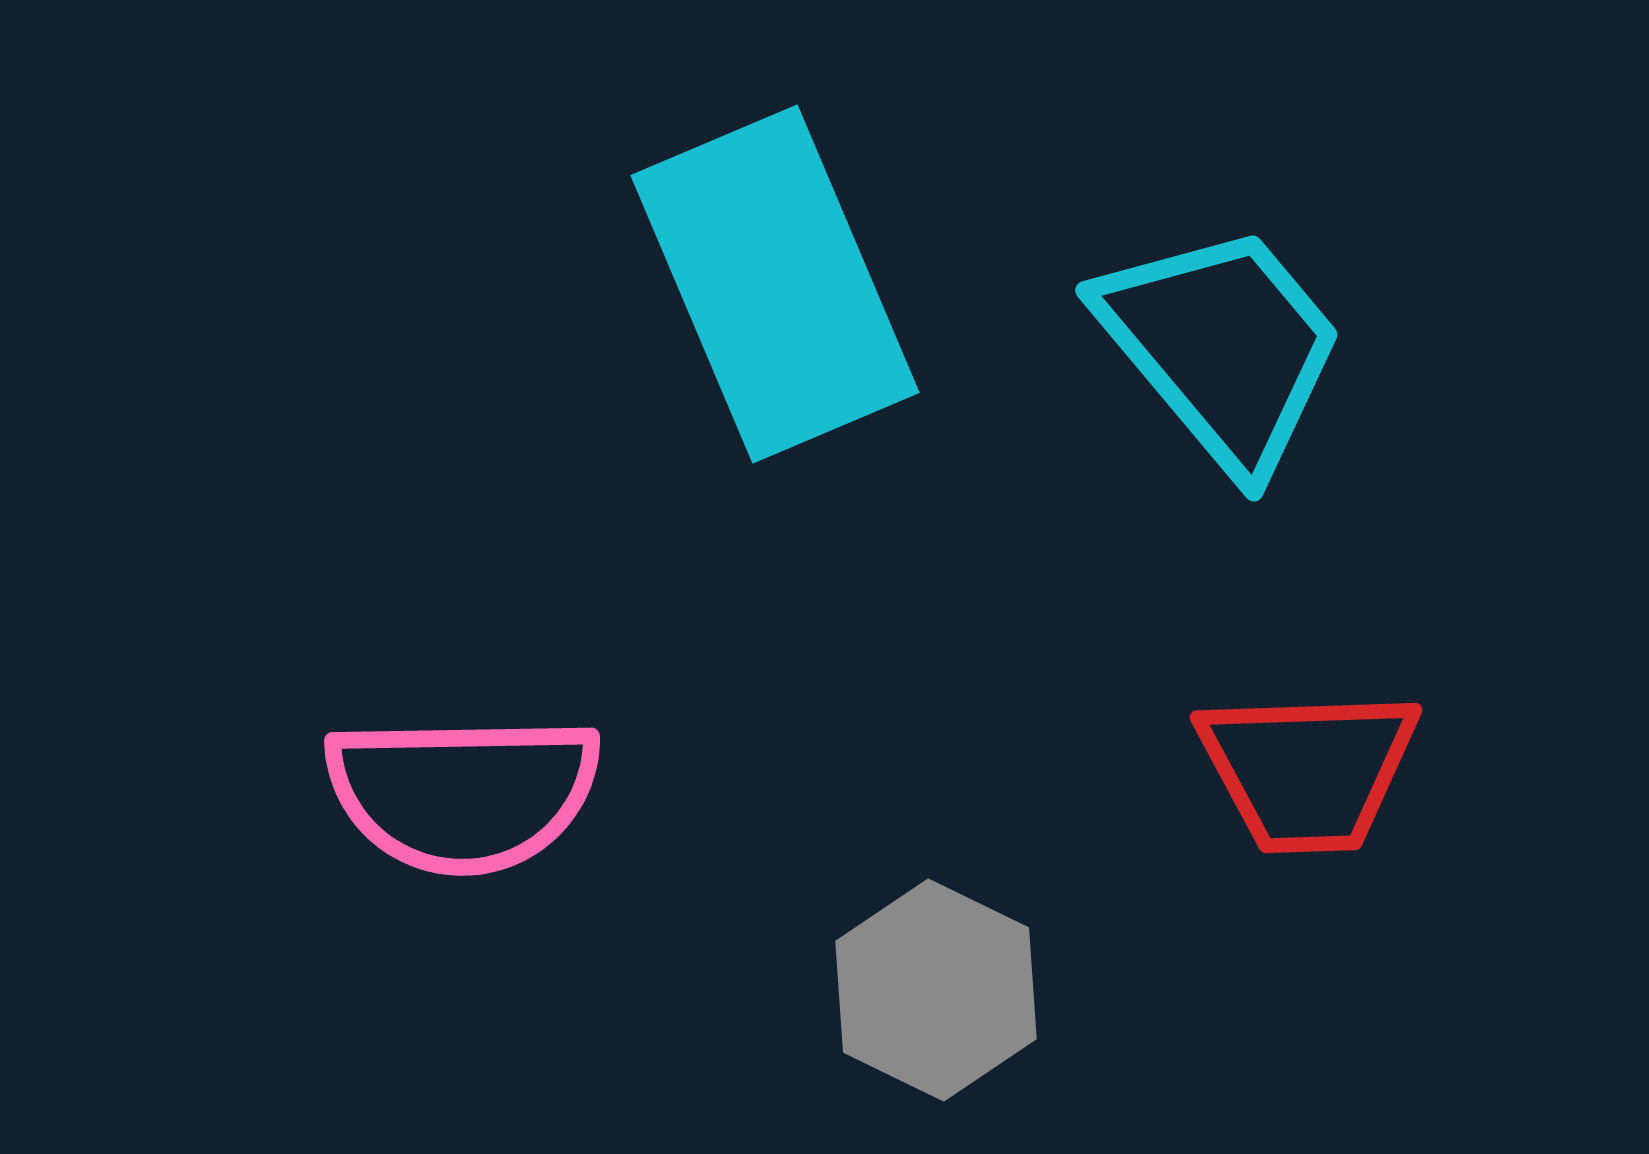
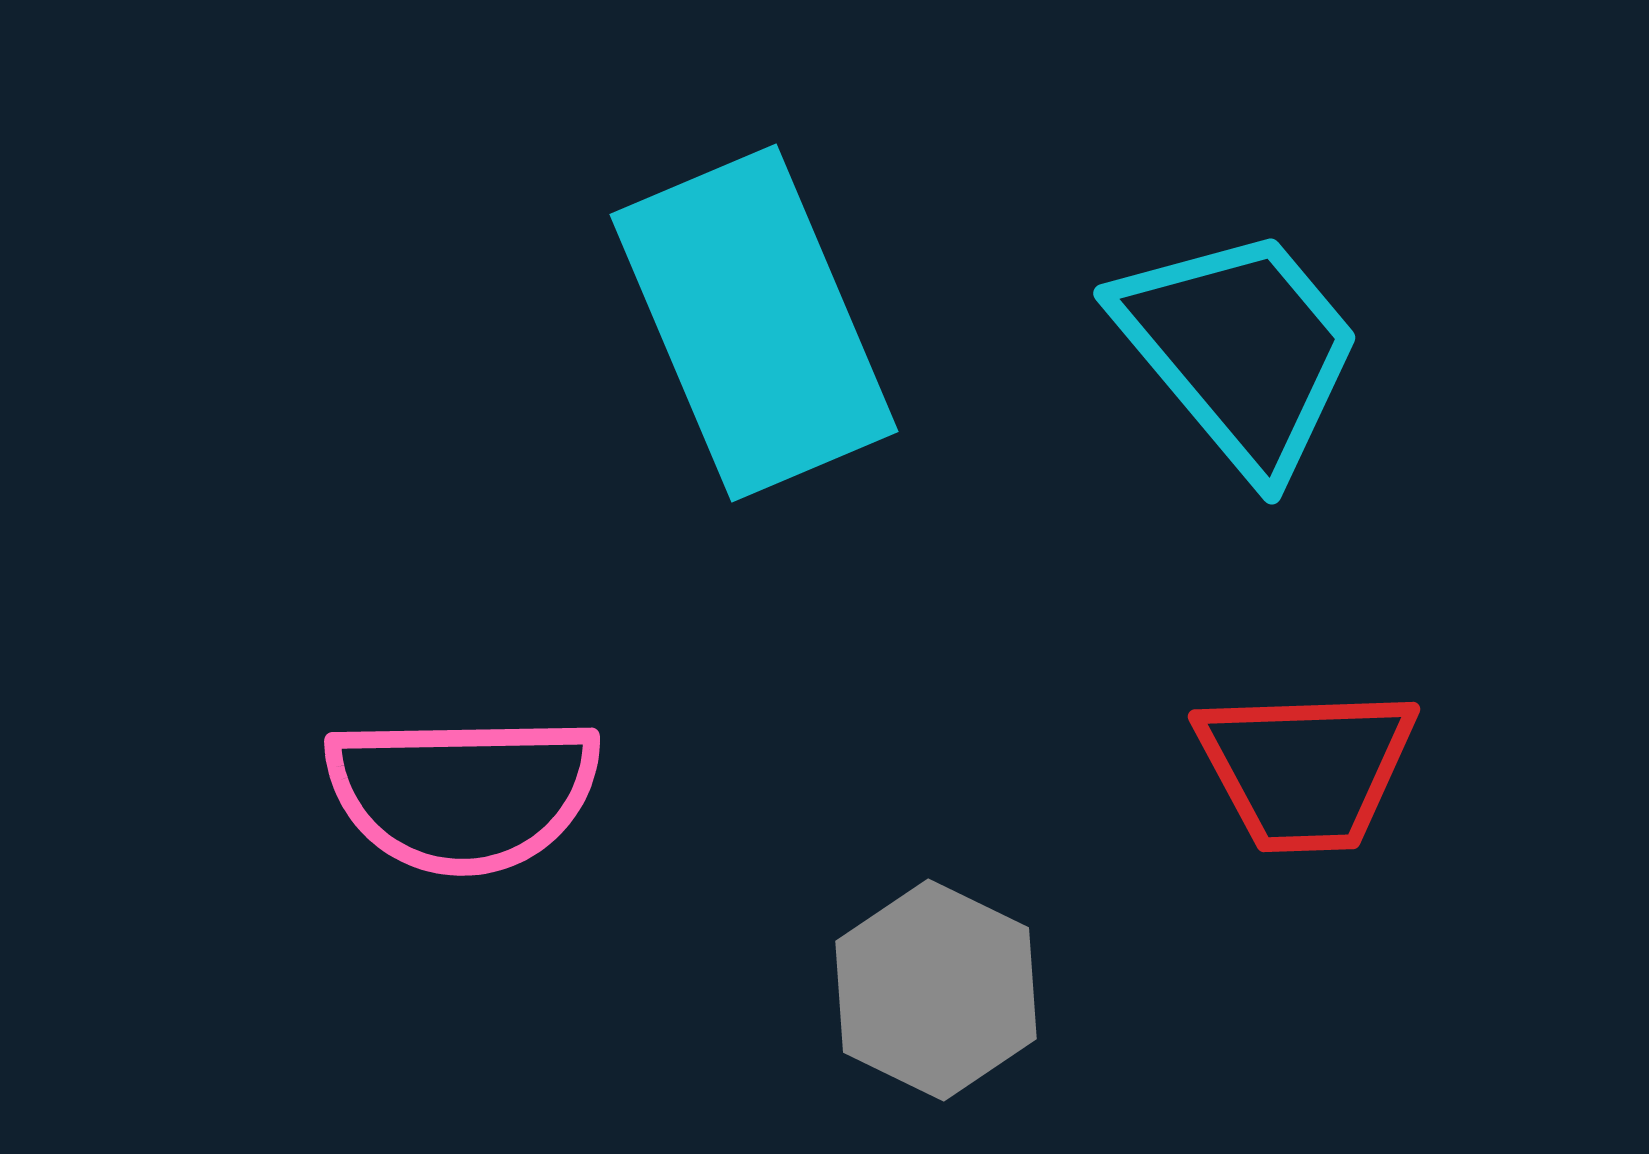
cyan rectangle: moved 21 px left, 39 px down
cyan trapezoid: moved 18 px right, 3 px down
red trapezoid: moved 2 px left, 1 px up
